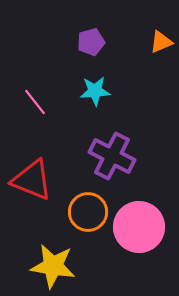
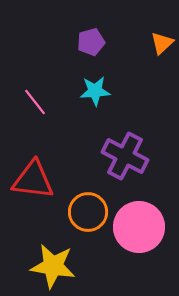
orange triangle: moved 1 px right, 1 px down; rotated 20 degrees counterclockwise
purple cross: moved 13 px right
red triangle: moved 1 px right; rotated 15 degrees counterclockwise
